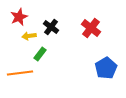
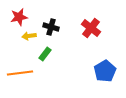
red star: rotated 12 degrees clockwise
black cross: rotated 21 degrees counterclockwise
green rectangle: moved 5 px right
blue pentagon: moved 1 px left, 3 px down
